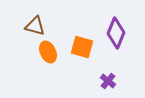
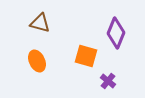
brown triangle: moved 5 px right, 3 px up
orange square: moved 4 px right, 9 px down
orange ellipse: moved 11 px left, 9 px down
